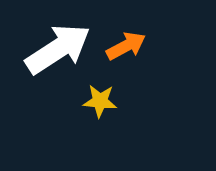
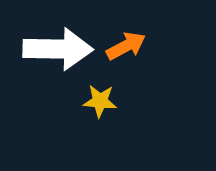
white arrow: rotated 34 degrees clockwise
